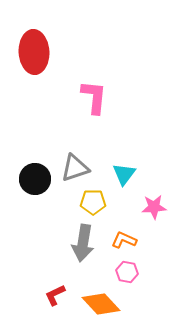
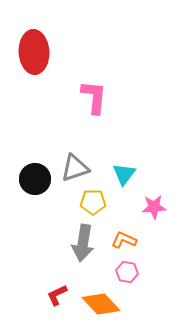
red L-shape: moved 2 px right
